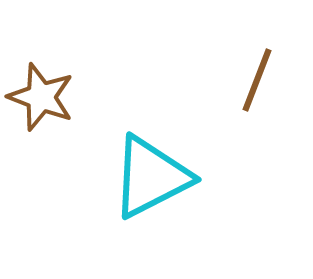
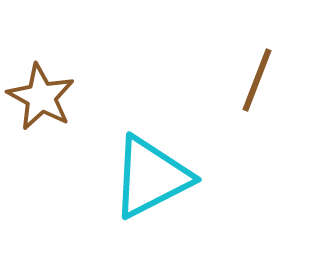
brown star: rotated 8 degrees clockwise
